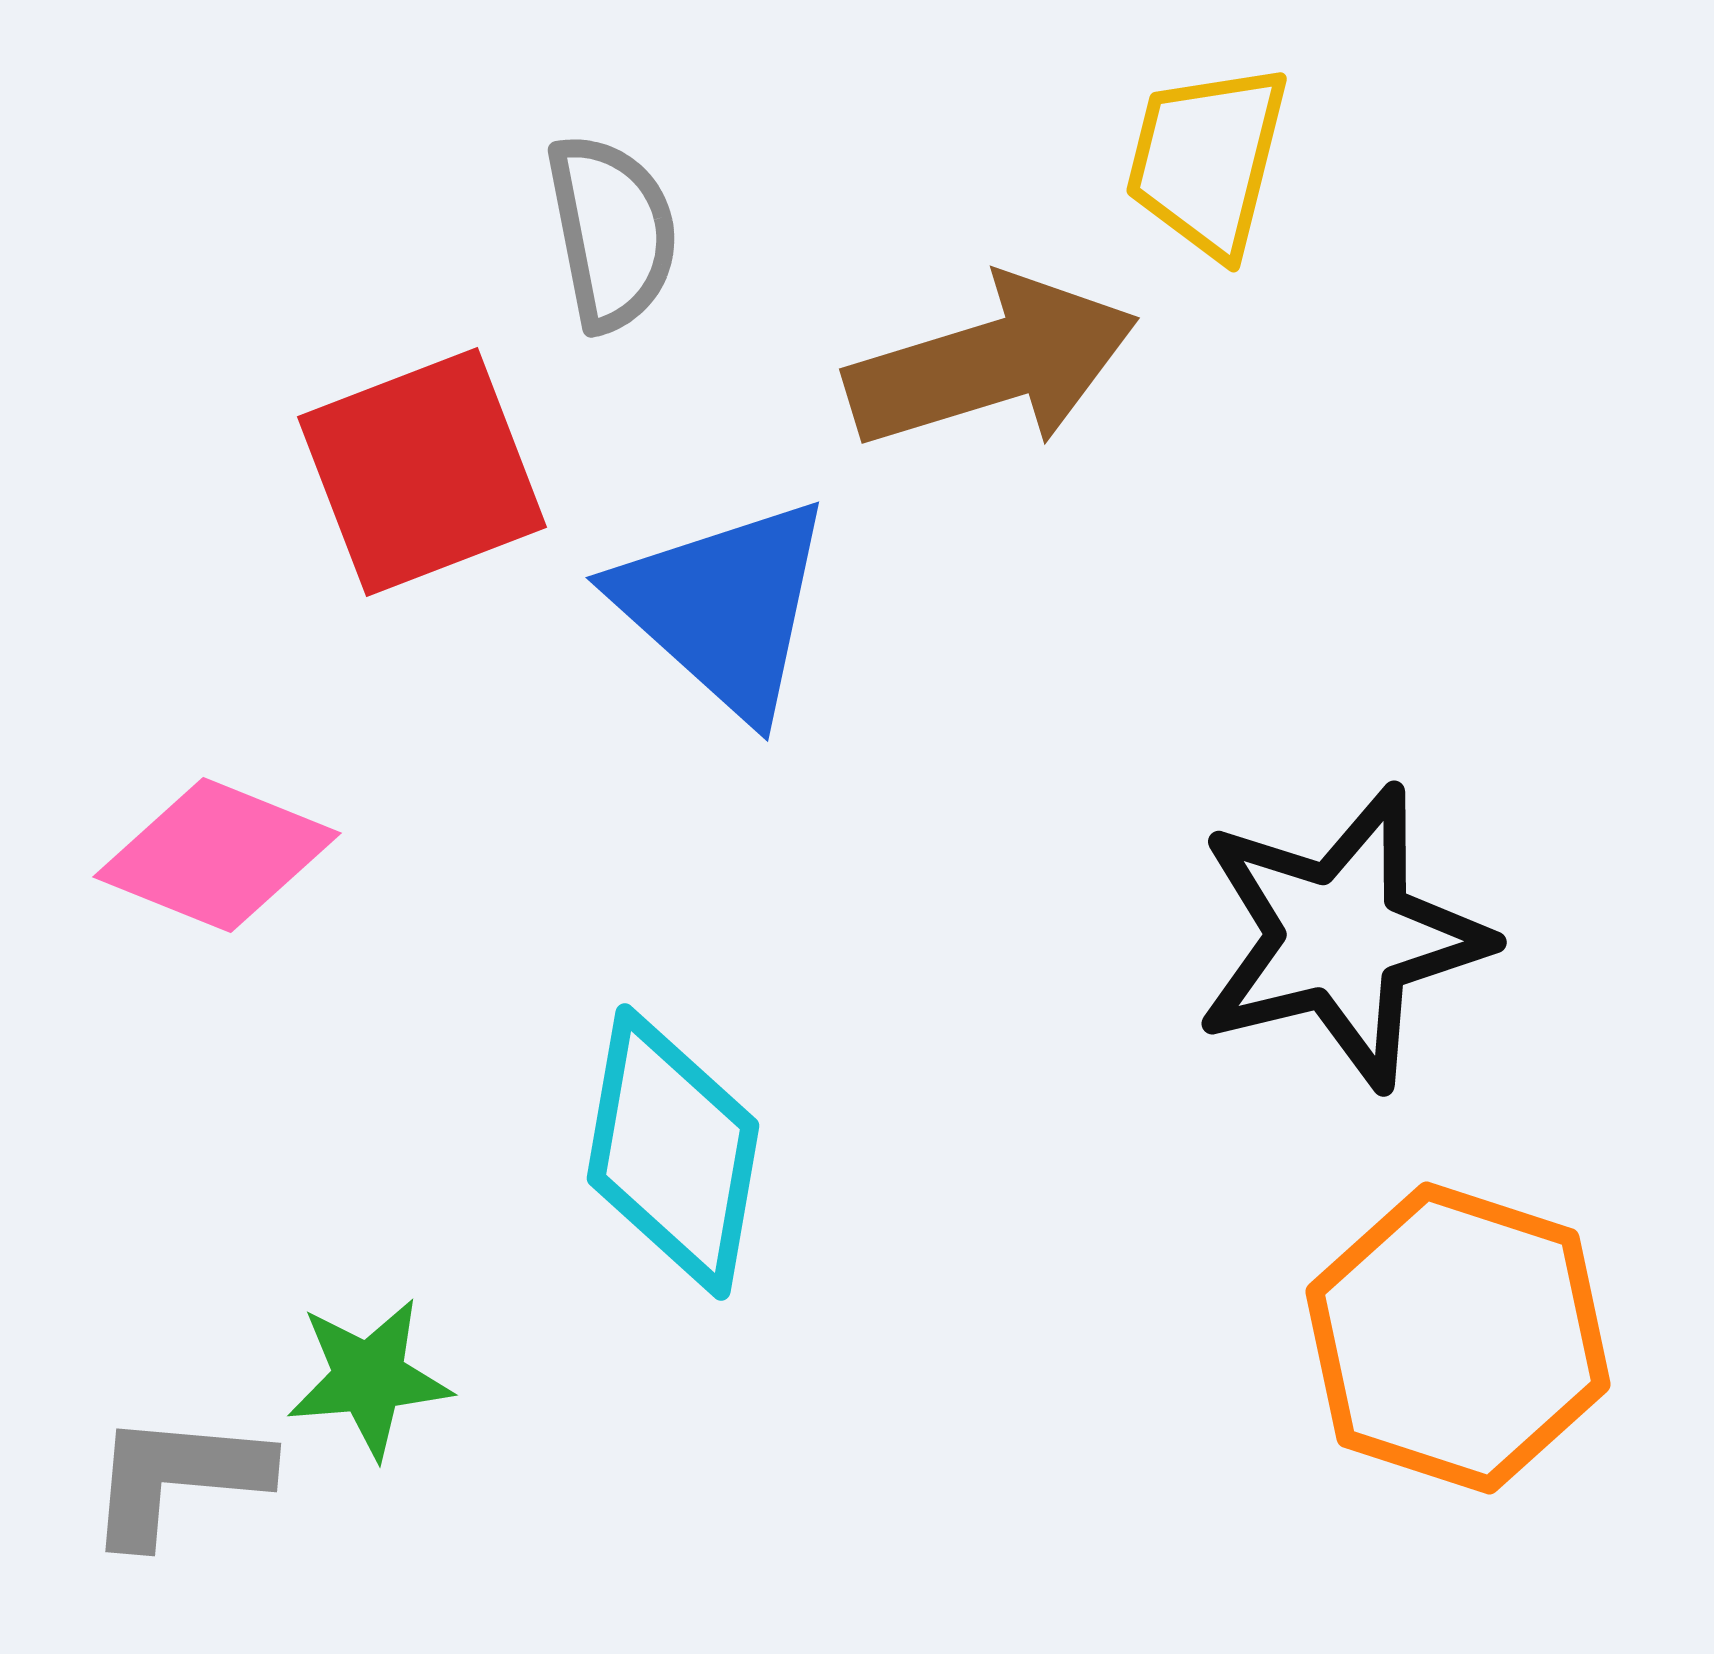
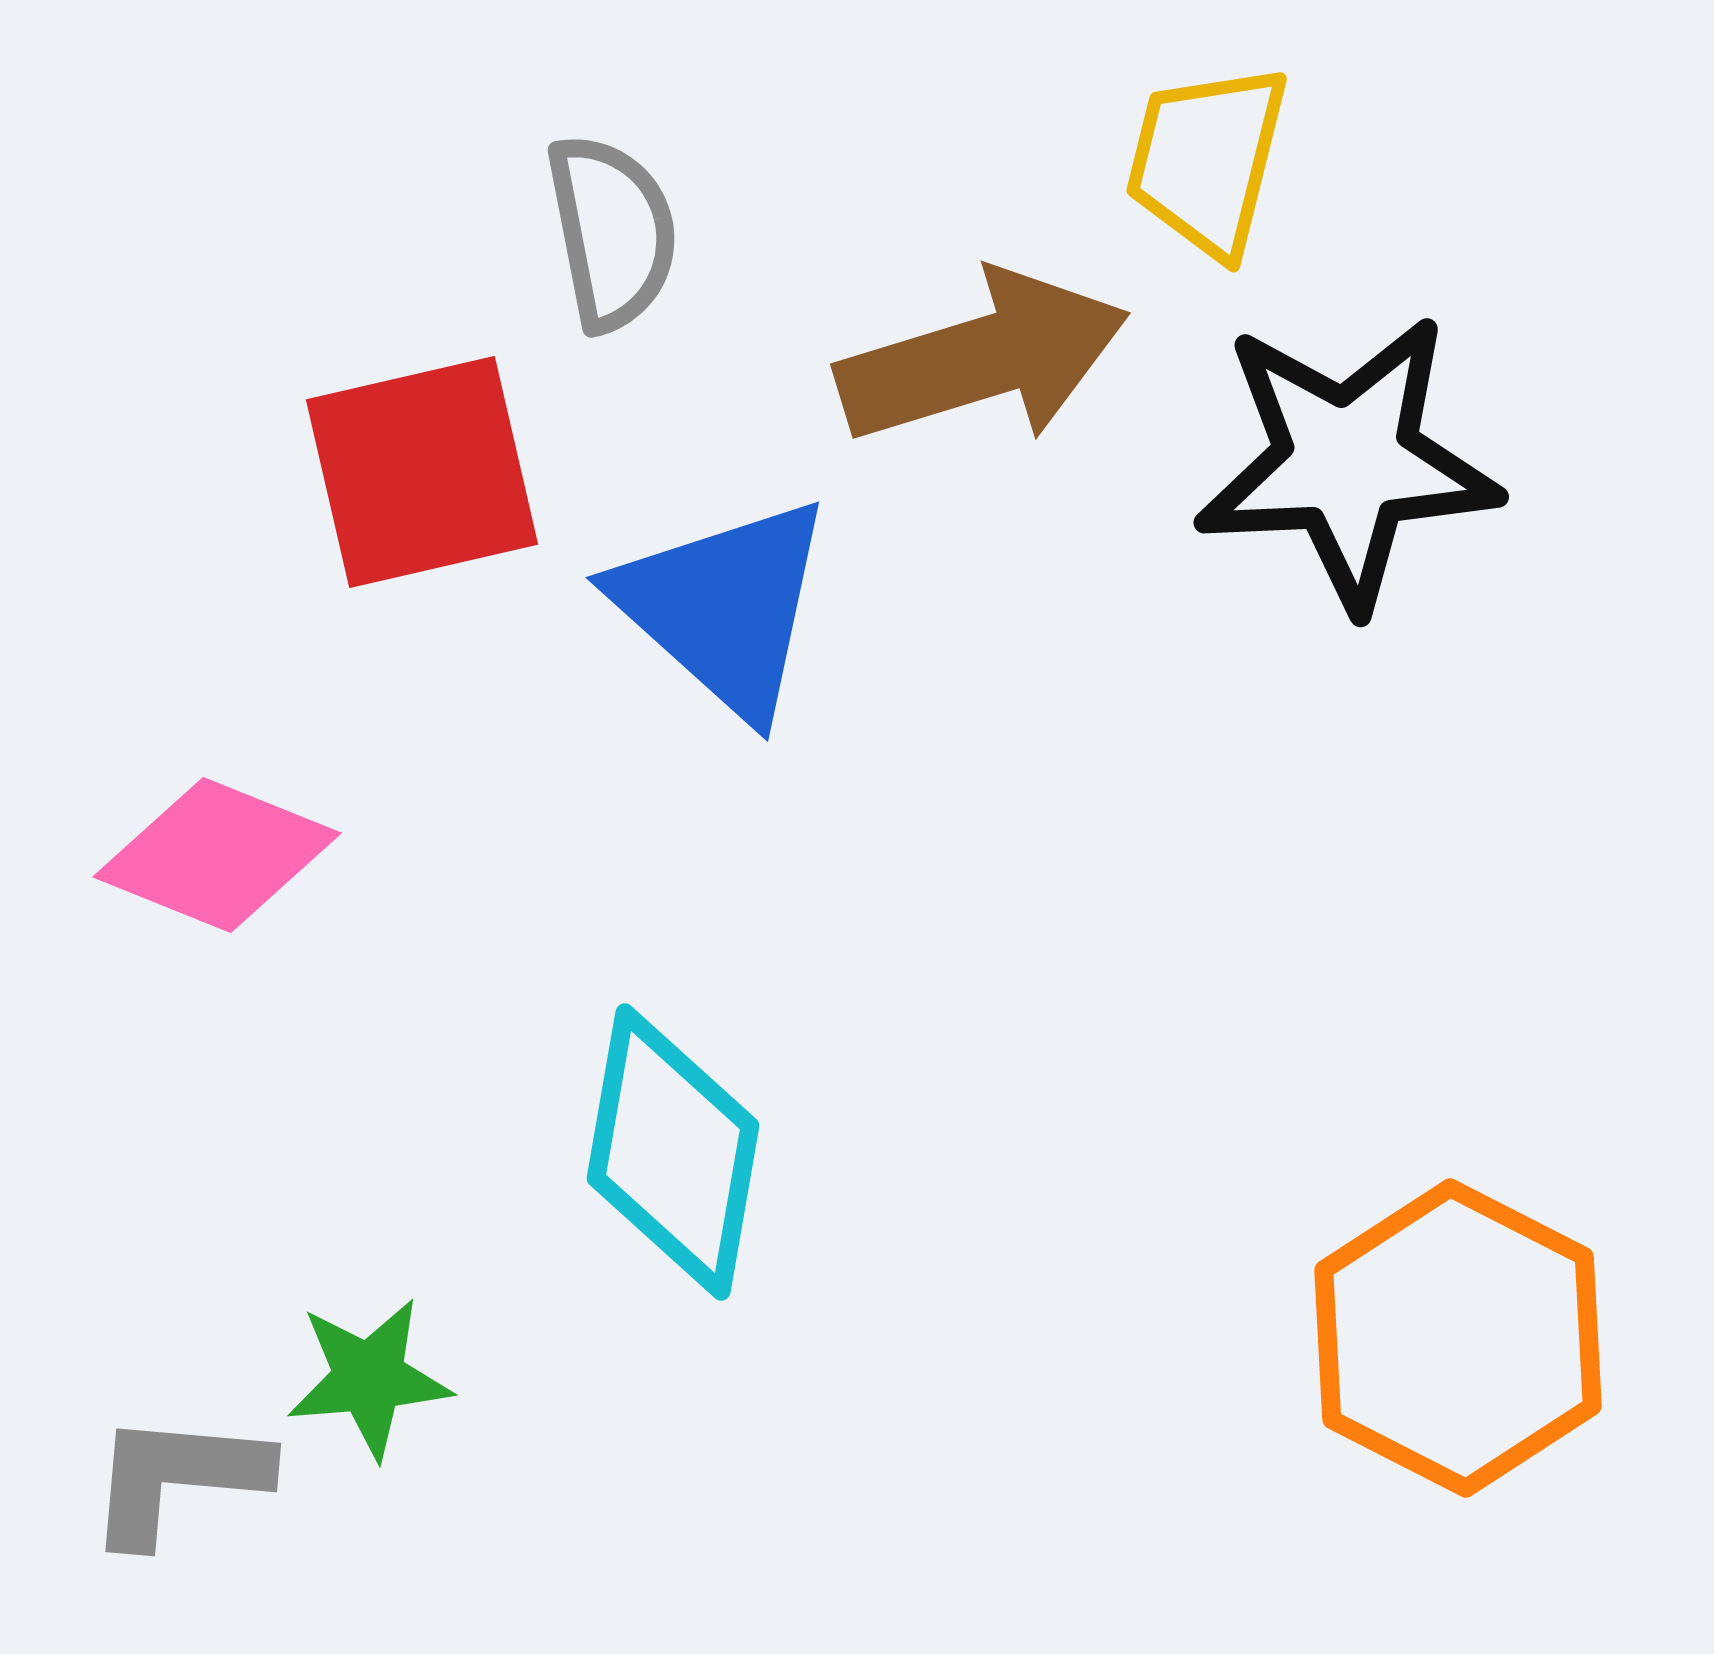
brown arrow: moved 9 px left, 5 px up
red square: rotated 8 degrees clockwise
black star: moved 6 px right, 475 px up; rotated 11 degrees clockwise
orange hexagon: rotated 9 degrees clockwise
